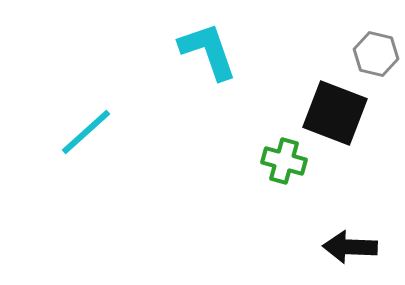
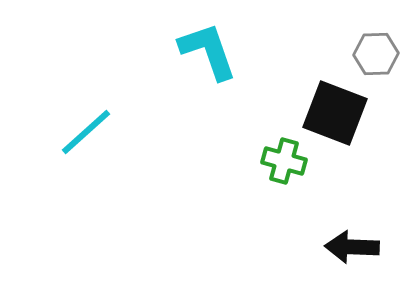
gray hexagon: rotated 15 degrees counterclockwise
black arrow: moved 2 px right
